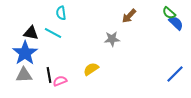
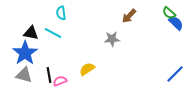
yellow semicircle: moved 4 px left
gray triangle: rotated 18 degrees clockwise
